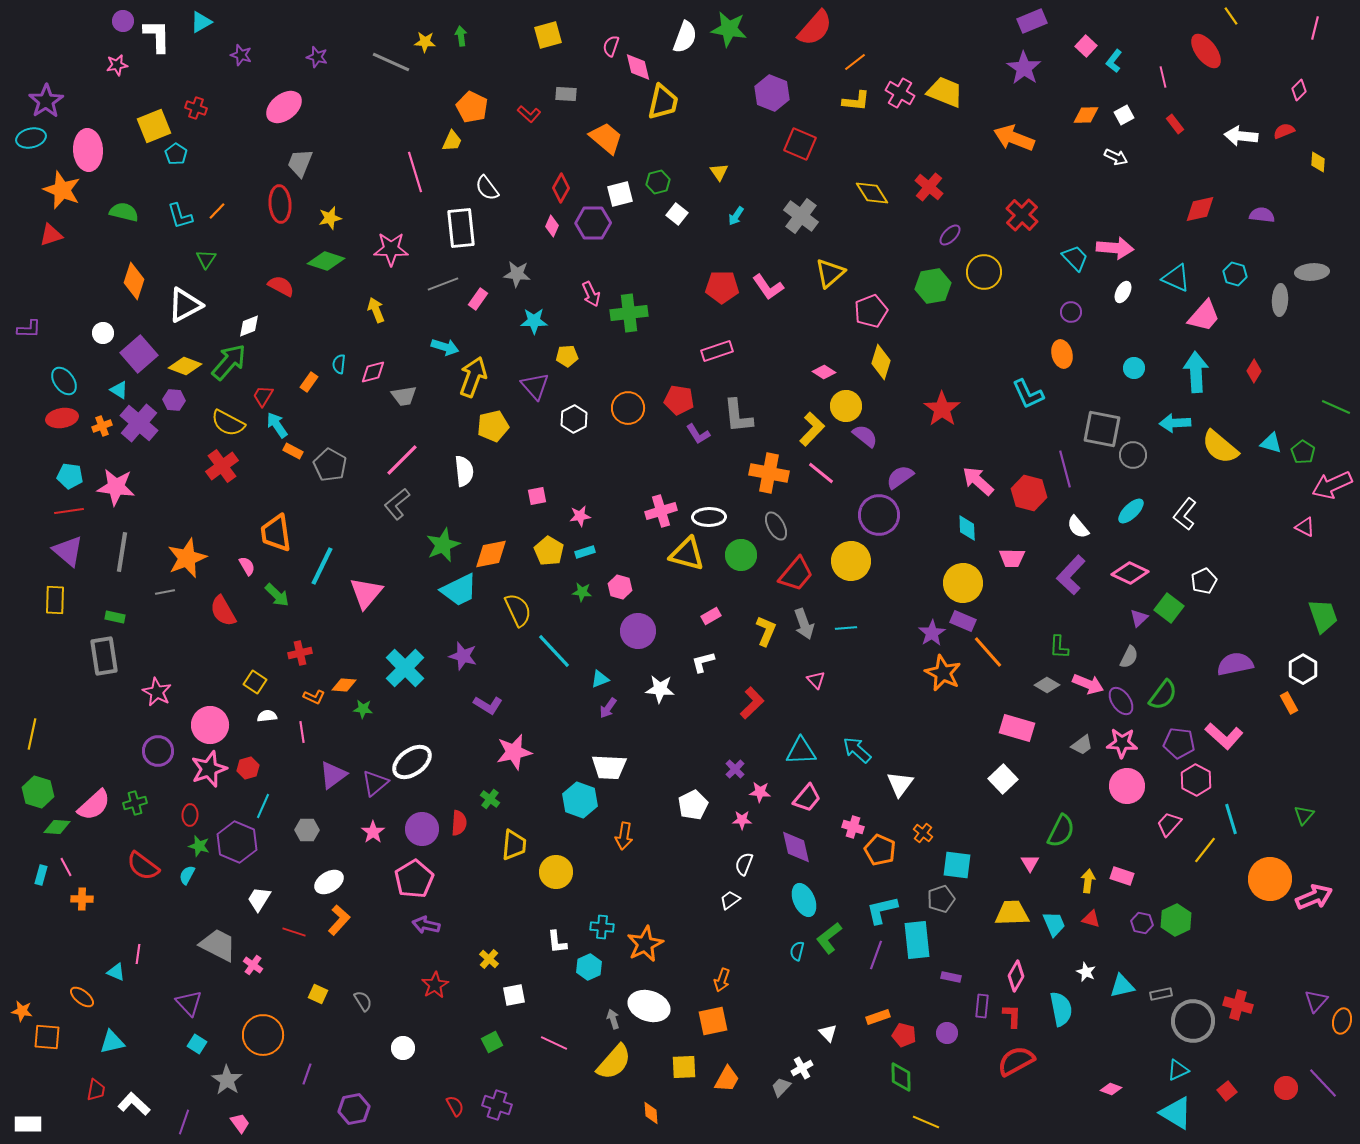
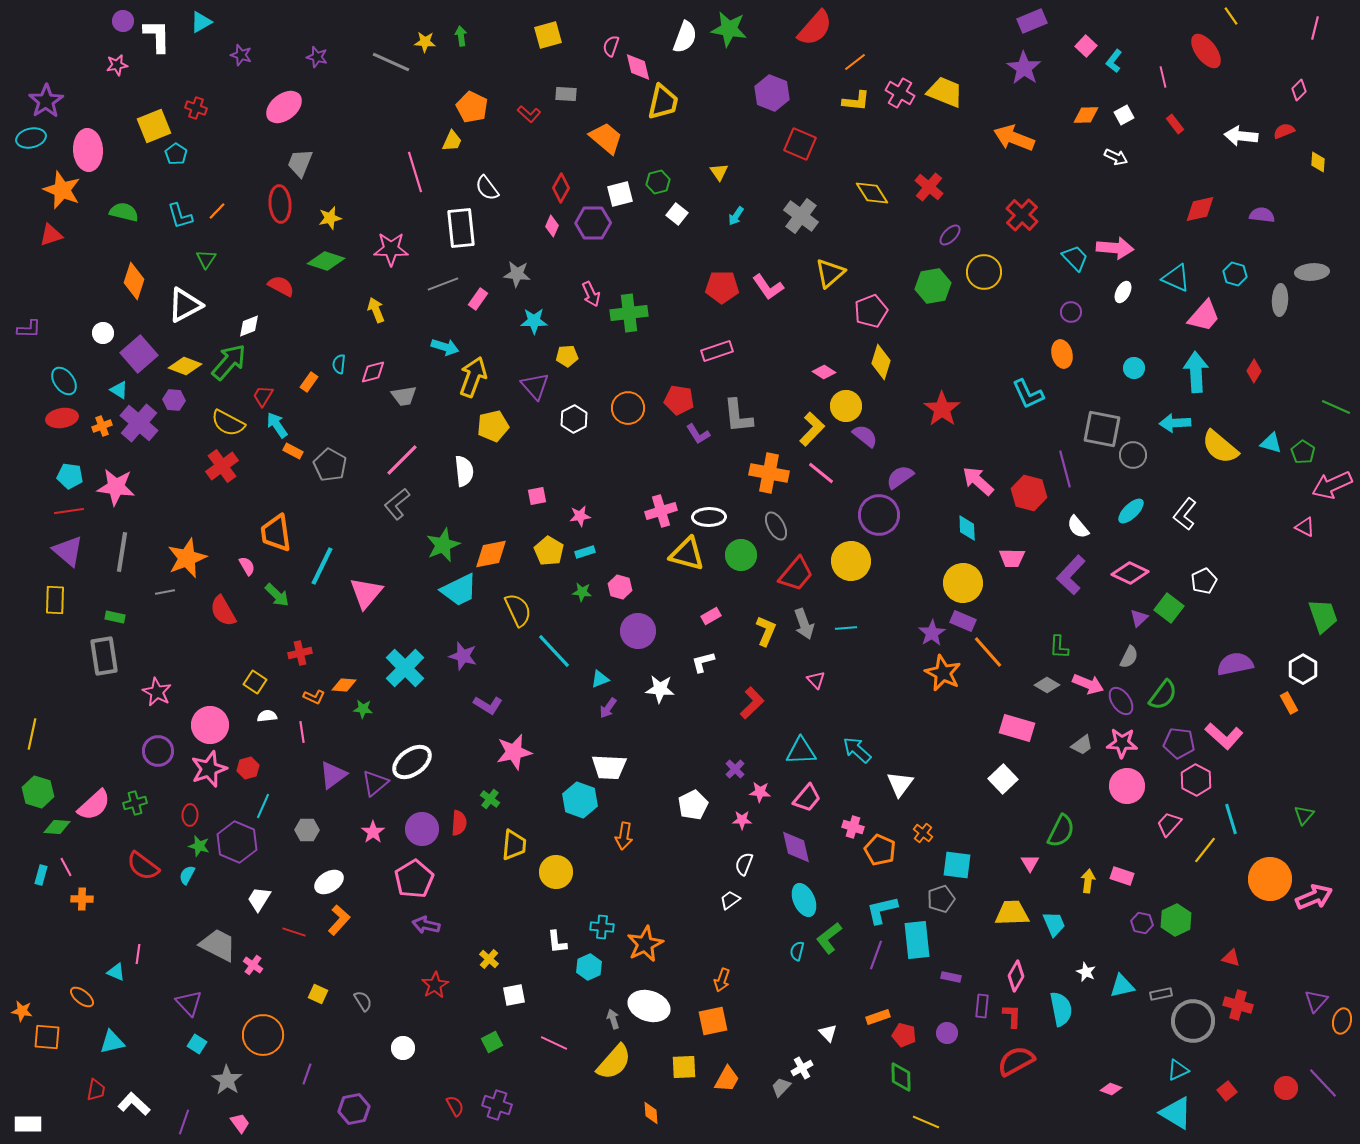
red triangle at (1091, 919): moved 140 px right, 39 px down
